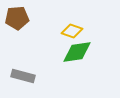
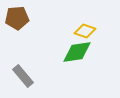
yellow diamond: moved 13 px right
gray rectangle: rotated 35 degrees clockwise
